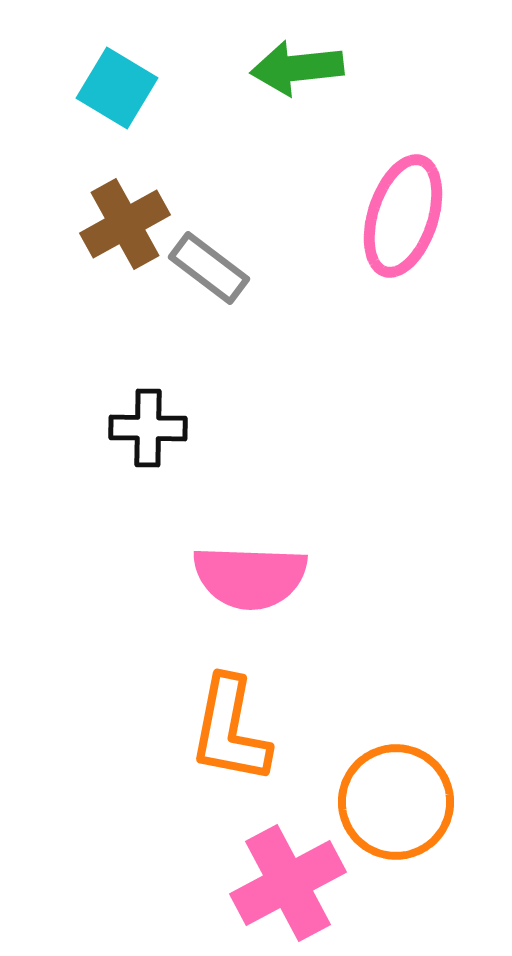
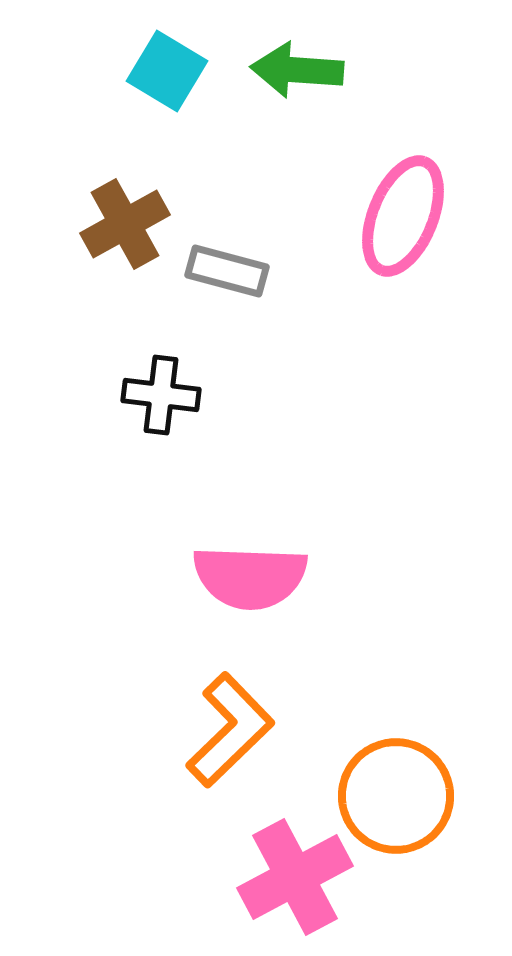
green arrow: moved 2 px down; rotated 10 degrees clockwise
cyan square: moved 50 px right, 17 px up
pink ellipse: rotated 4 degrees clockwise
gray rectangle: moved 18 px right, 3 px down; rotated 22 degrees counterclockwise
black cross: moved 13 px right, 33 px up; rotated 6 degrees clockwise
orange L-shape: rotated 145 degrees counterclockwise
orange circle: moved 6 px up
pink cross: moved 7 px right, 6 px up
